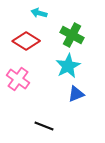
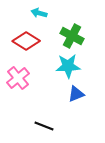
green cross: moved 1 px down
cyan star: rotated 25 degrees clockwise
pink cross: moved 1 px up; rotated 15 degrees clockwise
